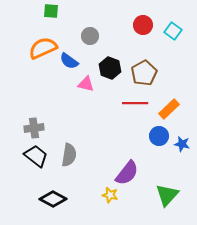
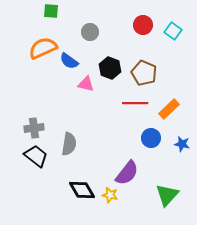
gray circle: moved 4 px up
brown pentagon: rotated 20 degrees counterclockwise
blue circle: moved 8 px left, 2 px down
gray semicircle: moved 11 px up
black diamond: moved 29 px right, 9 px up; rotated 32 degrees clockwise
